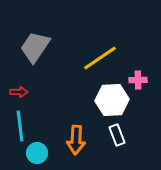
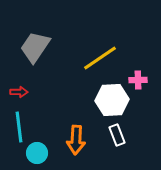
cyan line: moved 1 px left, 1 px down
